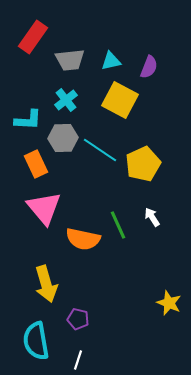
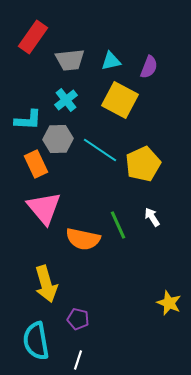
gray hexagon: moved 5 px left, 1 px down
